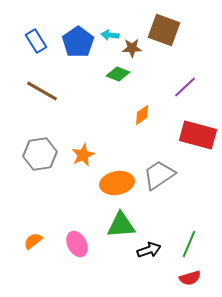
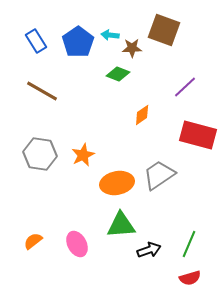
gray hexagon: rotated 16 degrees clockwise
